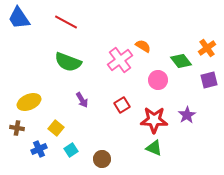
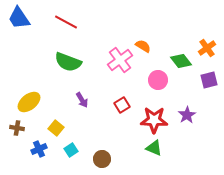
yellow ellipse: rotated 15 degrees counterclockwise
